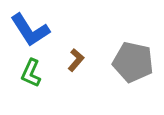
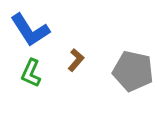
gray pentagon: moved 9 px down
